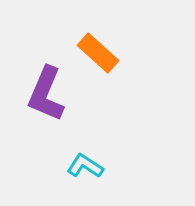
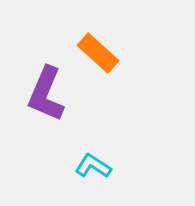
cyan L-shape: moved 8 px right
